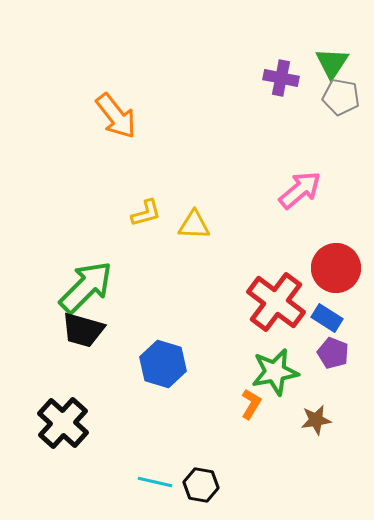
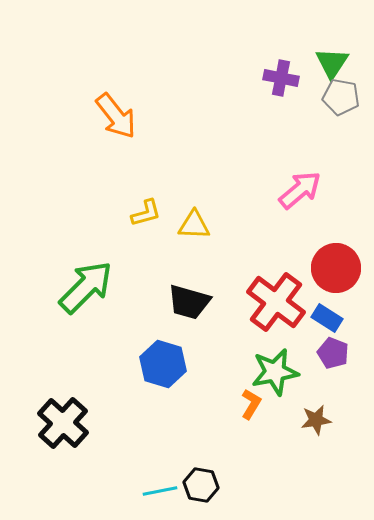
black trapezoid: moved 106 px right, 28 px up
cyan line: moved 5 px right, 9 px down; rotated 24 degrees counterclockwise
